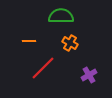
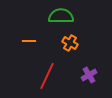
red line: moved 4 px right, 8 px down; rotated 20 degrees counterclockwise
